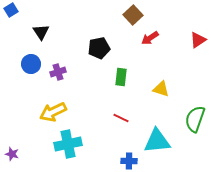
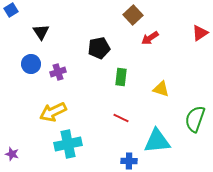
red triangle: moved 2 px right, 7 px up
